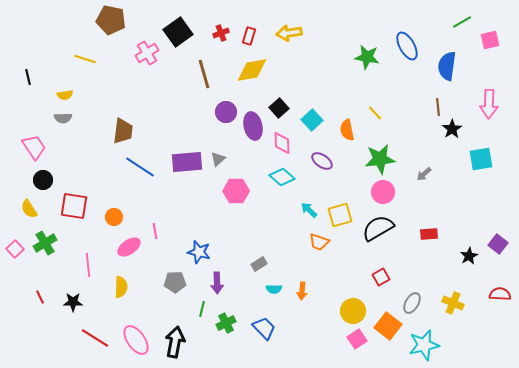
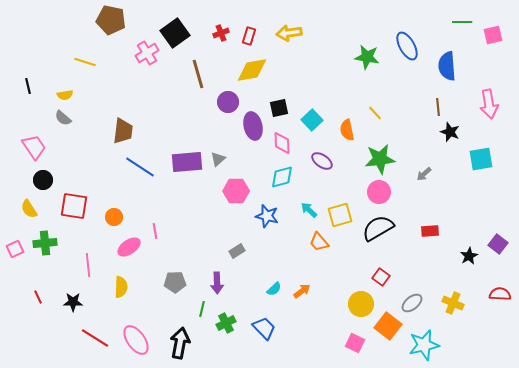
green line at (462, 22): rotated 30 degrees clockwise
black square at (178, 32): moved 3 px left, 1 px down
pink square at (490, 40): moved 3 px right, 5 px up
yellow line at (85, 59): moved 3 px down
blue semicircle at (447, 66): rotated 12 degrees counterclockwise
brown line at (204, 74): moved 6 px left
black line at (28, 77): moved 9 px down
pink arrow at (489, 104): rotated 12 degrees counterclockwise
black square at (279, 108): rotated 30 degrees clockwise
purple circle at (226, 112): moved 2 px right, 10 px up
gray semicircle at (63, 118): rotated 42 degrees clockwise
black star at (452, 129): moved 2 px left, 3 px down; rotated 18 degrees counterclockwise
cyan diamond at (282, 177): rotated 55 degrees counterclockwise
pink circle at (383, 192): moved 4 px left
red rectangle at (429, 234): moved 1 px right, 3 px up
orange trapezoid at (319, 242): rotated 30 degrees clockwise
green cross at (45, 243): rotated 25 degrees clockwise
pink square at (15, 249): rotated 18 degrees clockwise
blue star at (199, 252): moved 68 px right, 36 px up
gray rectangle at (259, 264): moved 22 px left, 13 px up
red square at (381, 277): rotated 24 degrees counterclockwise
cyan semicircle at (274, 289): rotated 42 degrees counterclockwise
orange arrow at (302, 291): rotated 132 degrees counterclockwise
red line at (40, 297): moved 2 px left
gray ellipse at (412, 303): rotated 20 degrees clockwise
yellow circle at (353, 311): moved 8 px right, 7 px up
pink square at (357, 339): moved 2 px left, 4 px down; rotated 30 degrees counterclockwise
black arrow at (175, 342): moved 5 px right, 1 px down
